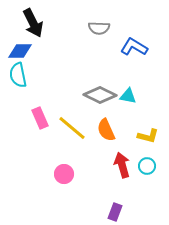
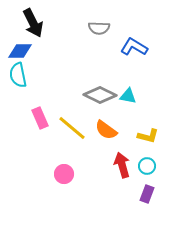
orange semicircle: rotated 30 degrees counterclockwise
purple rectangle: moved 32 px right, 18 px up
